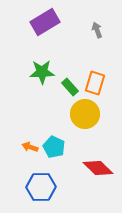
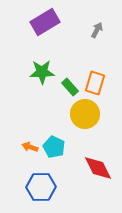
gray arrow: rotated 49 degrees clockwise
red diamond: rotated 20 degrees clockwise
